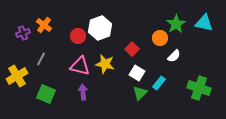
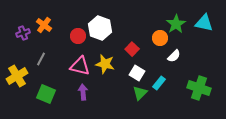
white hexagon: rotated 20 degrees counterclockwise
